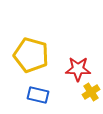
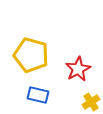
red star: rotated 30 degrees counterclockwise
yellow cross: moved 10 px down
